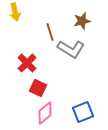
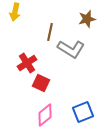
yellow arrow: rotated 24 degrees clockwise
brown star: moved 5 px right, 2 px up
brown line: rotated 30 degrees clockwise
red cross: rotated 12 degrees clockwise
red square: moved 3 px right, 5 px up
pink diamond: moved 2 px down
